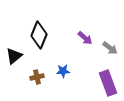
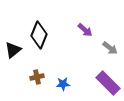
purple arrow: moved 8 px up
black triangle: moved 1 px left, 6 px up
blue star: moved 13 px down
purple rectangle: rotated 25 degrees counterclockwise
